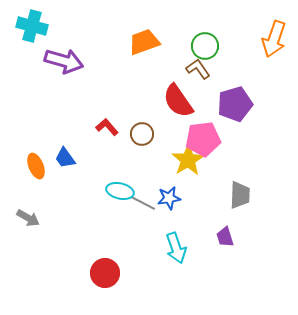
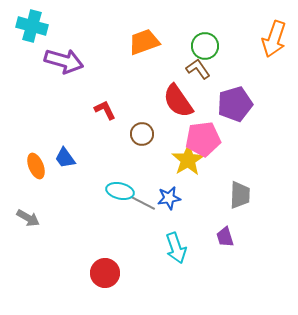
red L-shape: moved 2 px left, 17 px up; rotated 15 degrees clockwise
